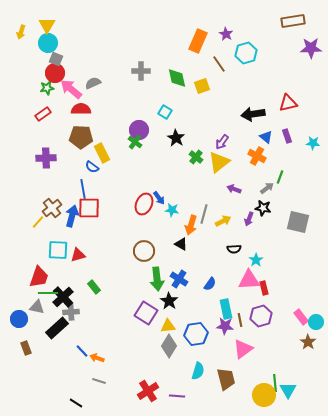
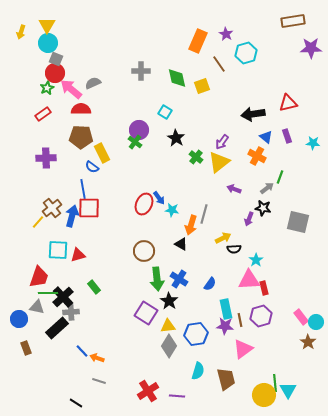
green star at (47, 88): rotated 16 degrees counterclockwise
yellow arrow at (223, 221): moved 17 px down
